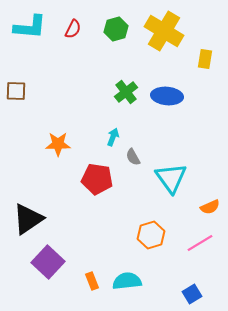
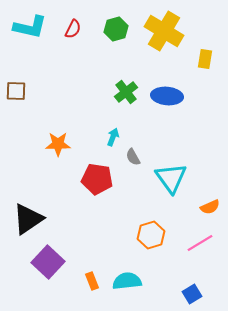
cyan L-shape: rotated 8 degrees clockwise
